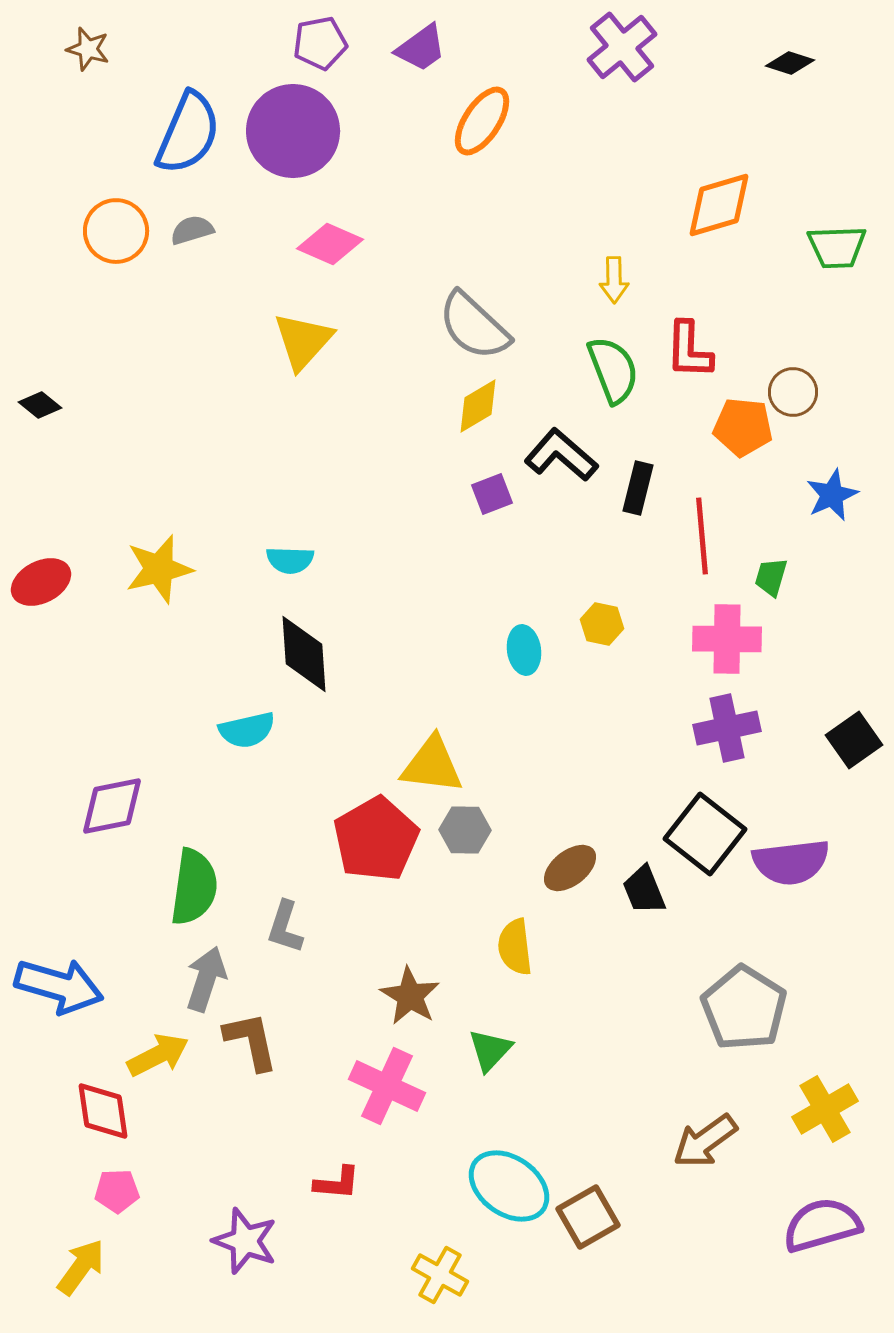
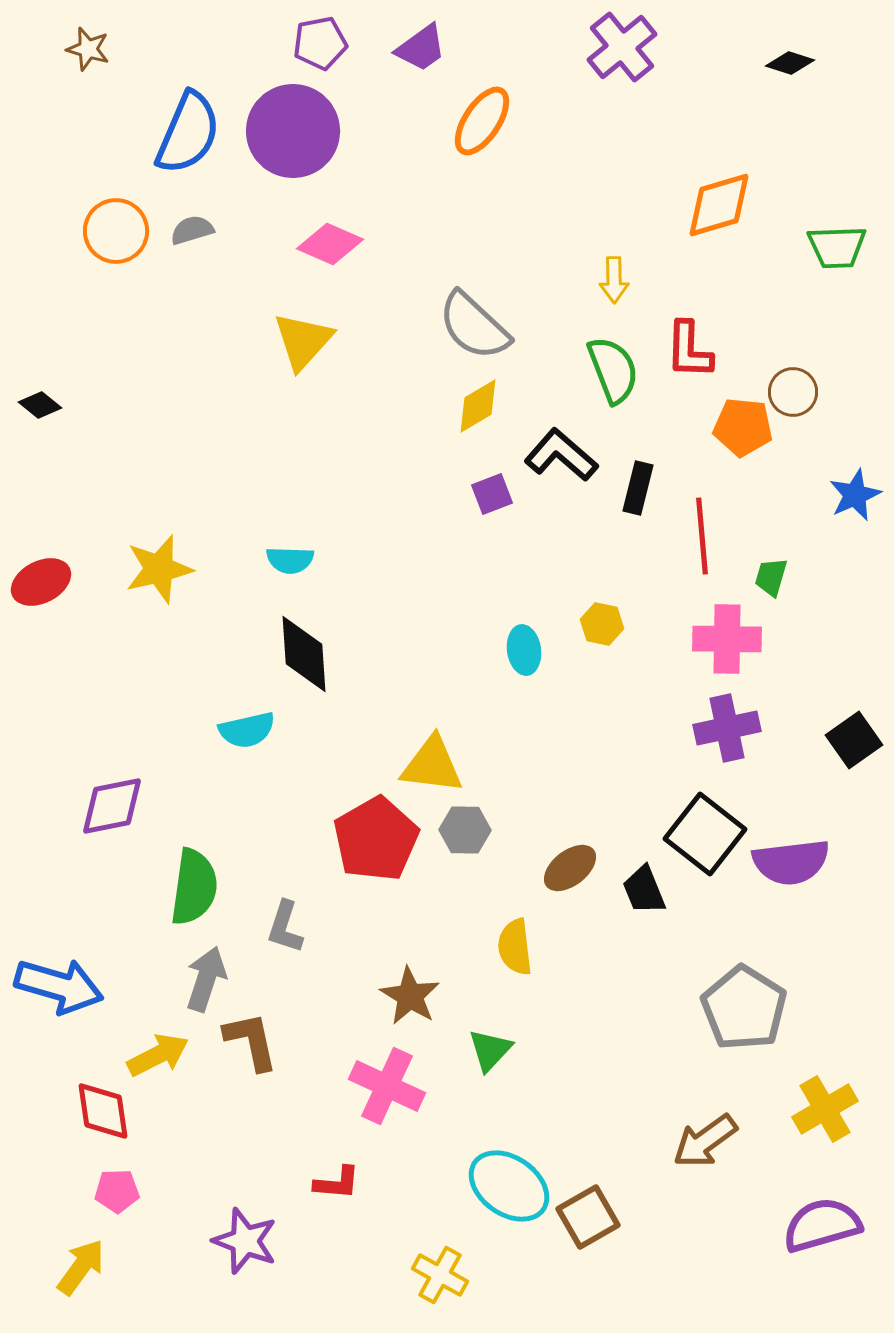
blue star at (832, 495): moved 23 px right
